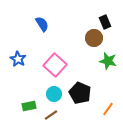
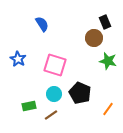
pink square: rotated 25 degrees counterclockwise
